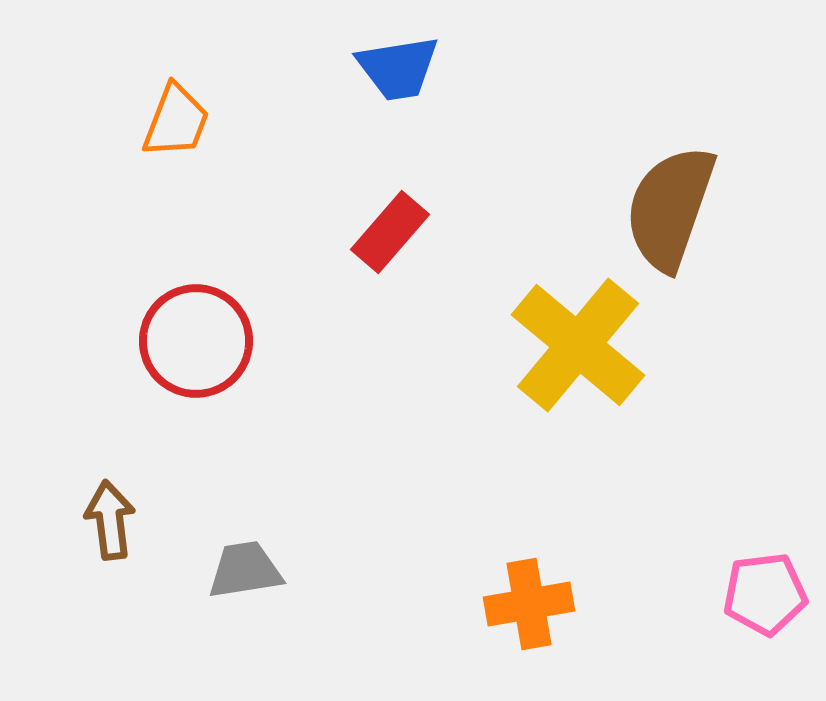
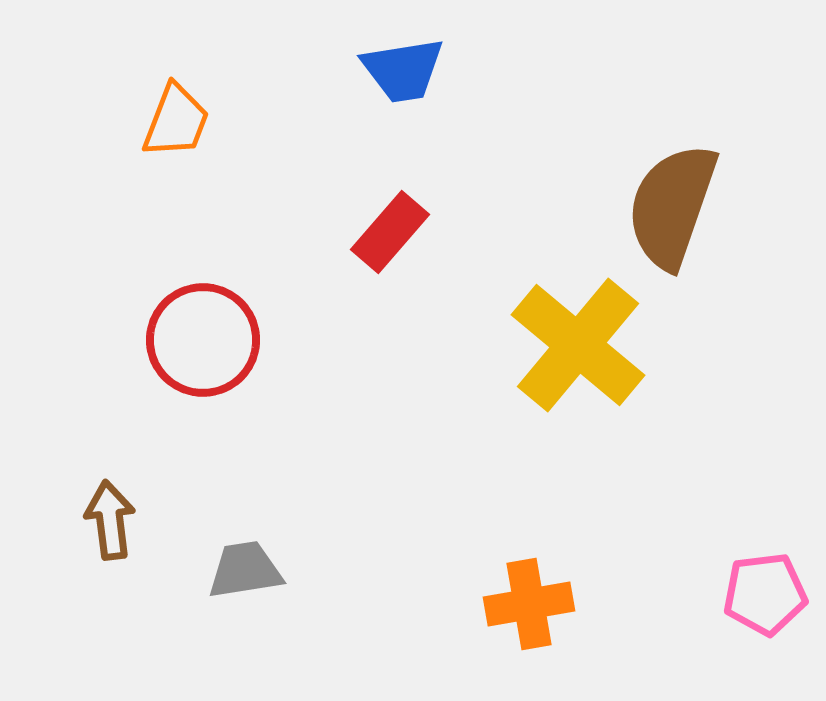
blue trapezoid: moved 5 px right, 2 px down
brown semicircle: moved 2 px right, 2 px up
red circle: moved 7 px right, 1 px up
